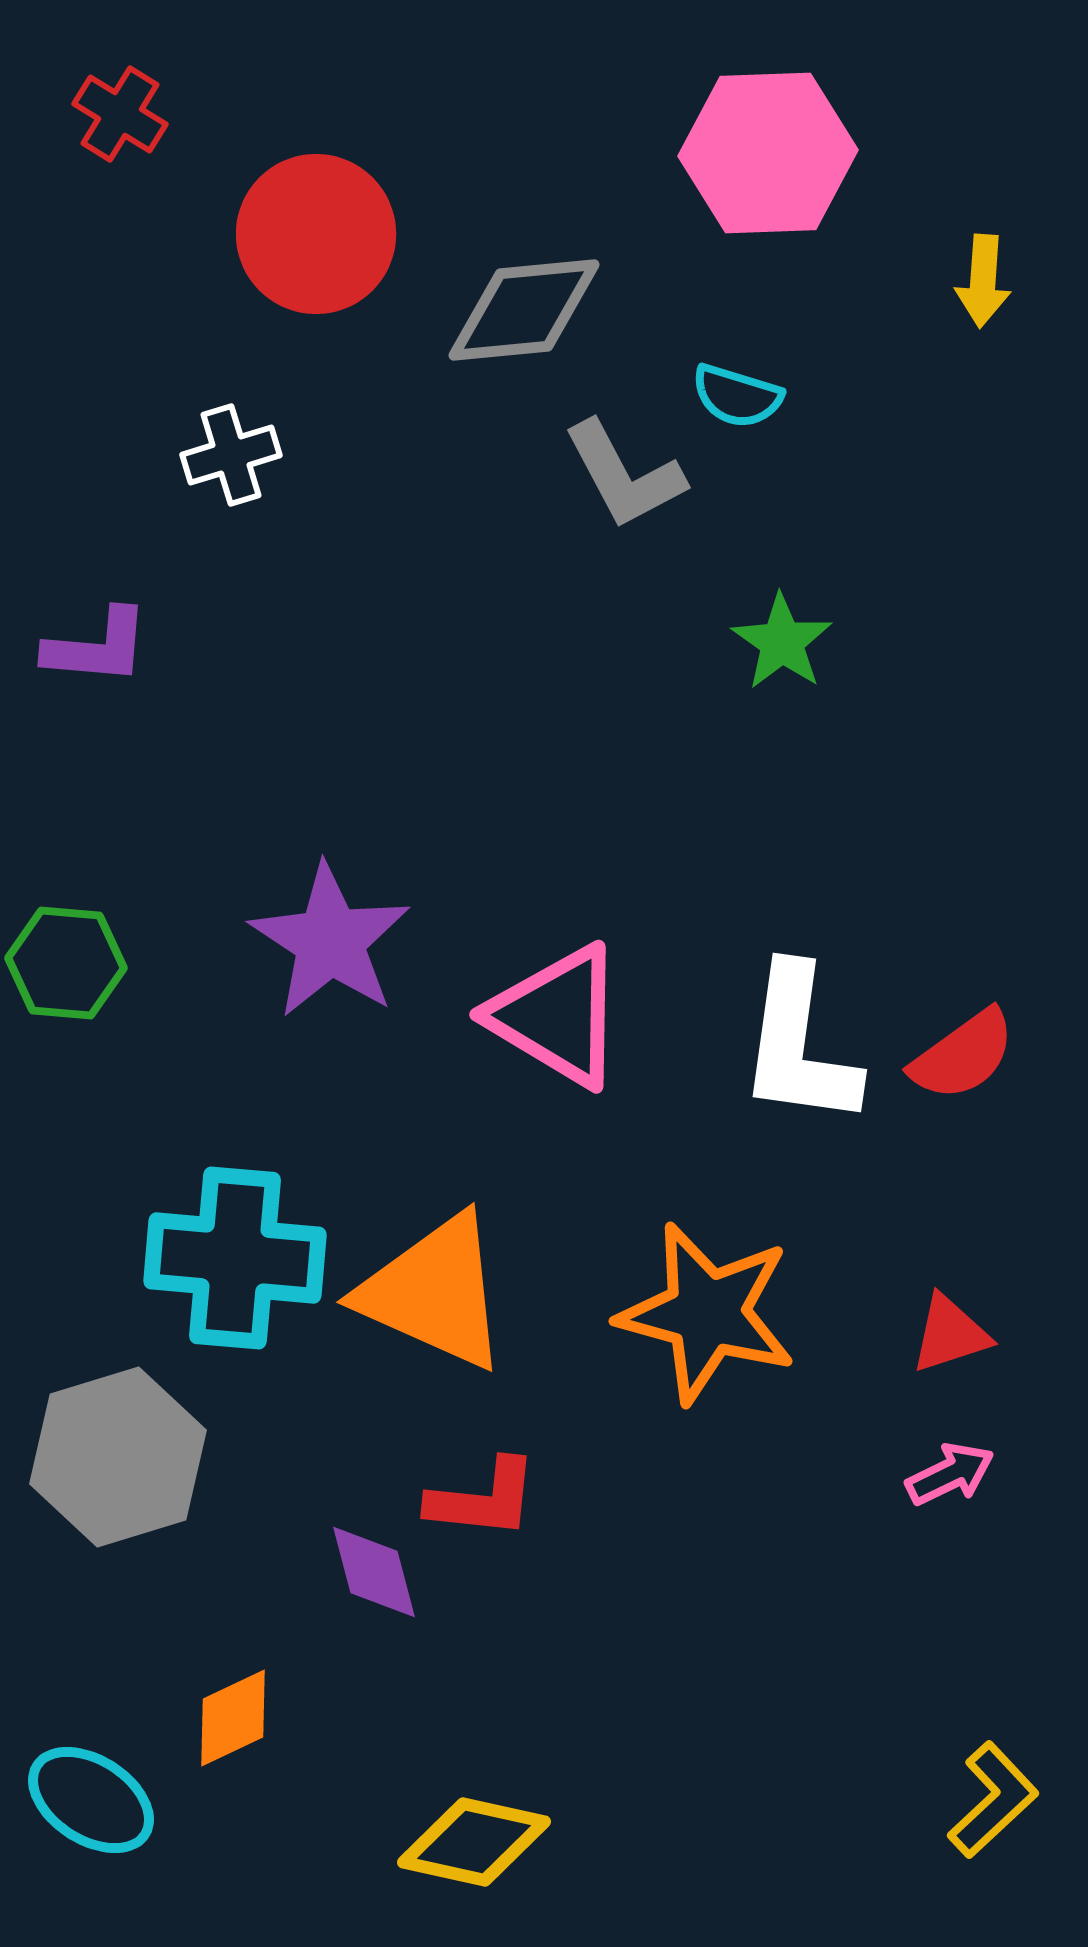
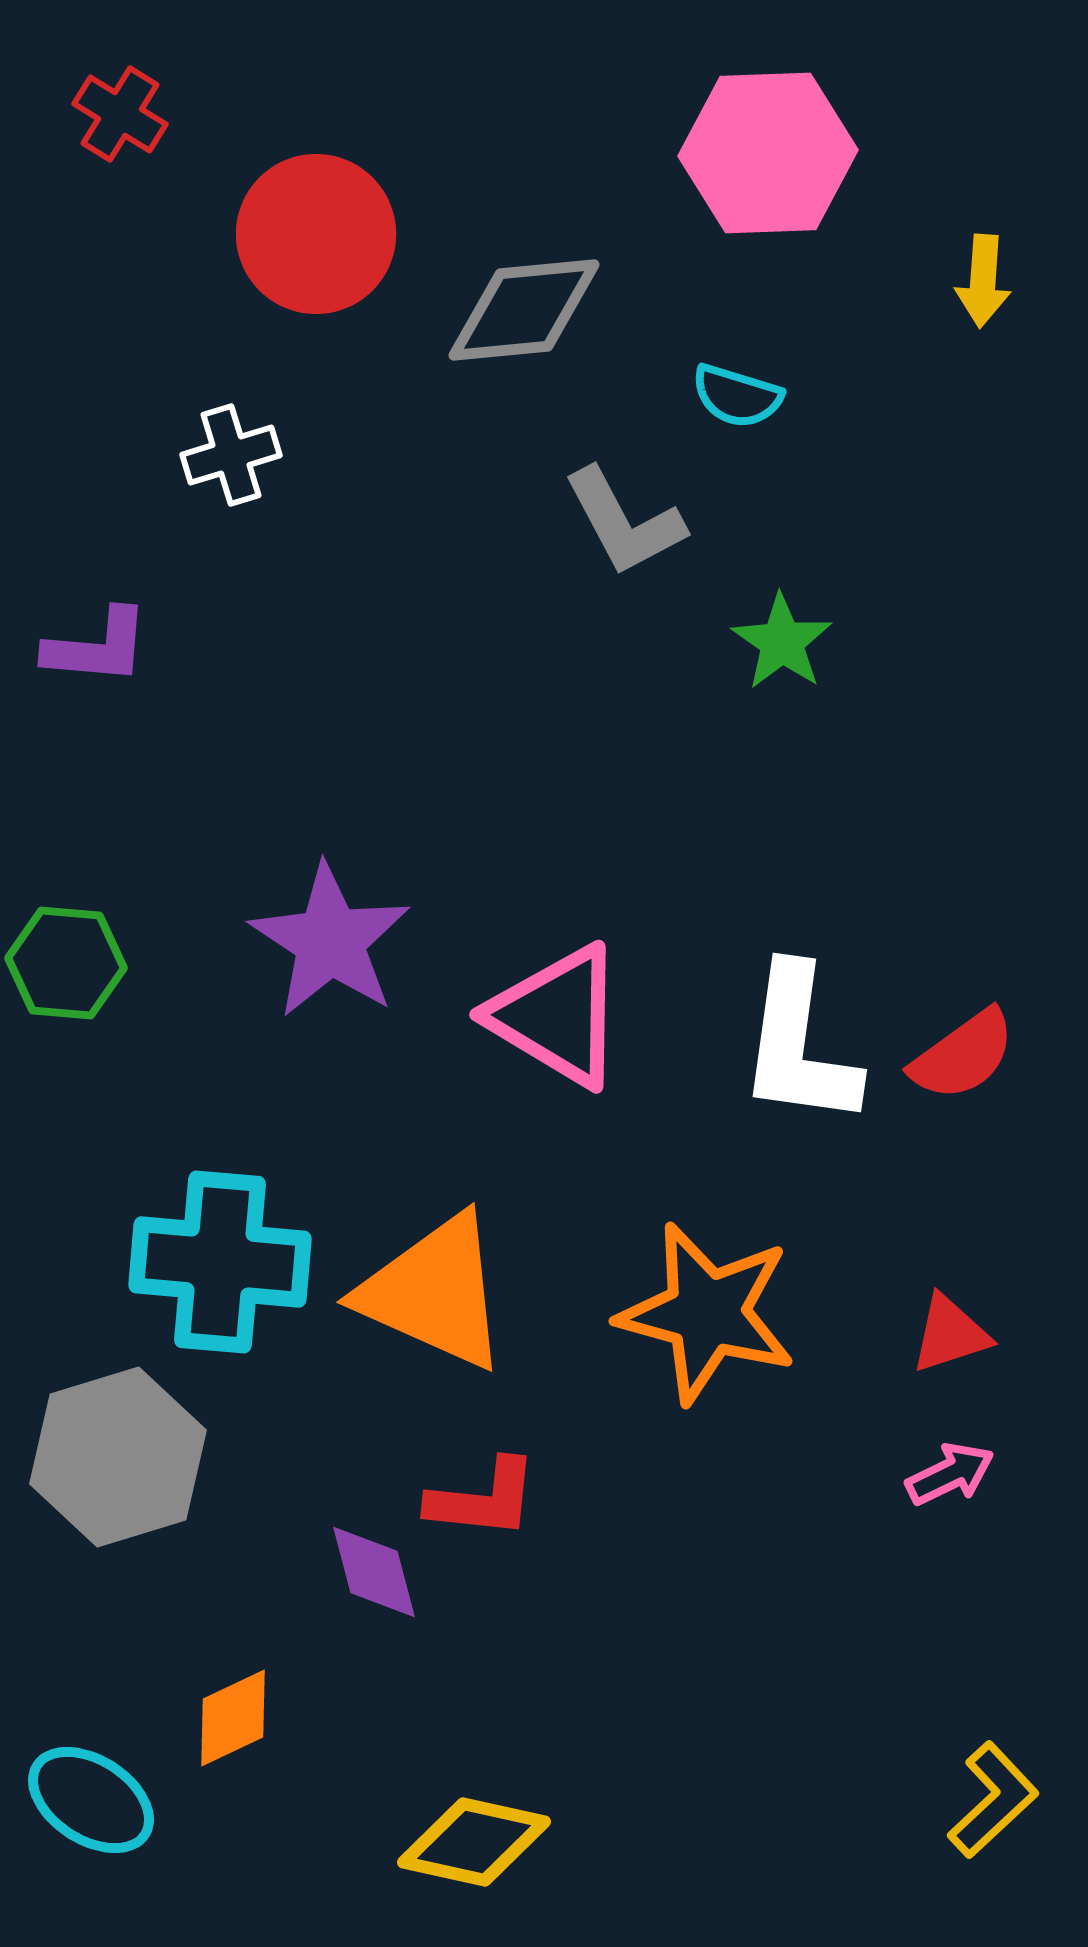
gray L-shape: moved 47 px down
cyan cross: moved 15 px left, 4 px down
